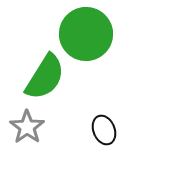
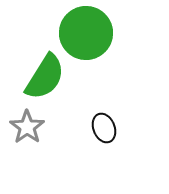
green circle: moved 1 px up
black ellipse: moved 2 px up
